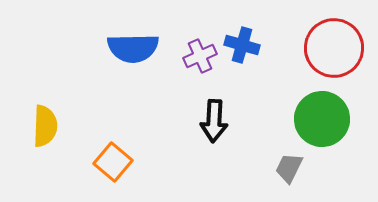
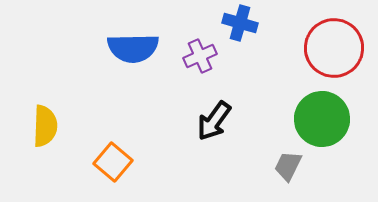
blue cross: moved 2 px left, 22 px up
black arrow: rotated 33 degrees clockwise
gray trapezoid: moved 1 px left, 2 px up
